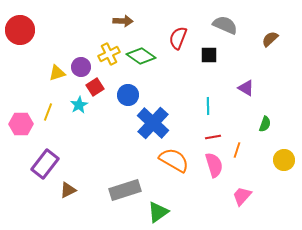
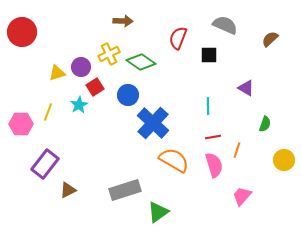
red circle: moved 2 px right, 2 px down
green diamond: moved 6 px down
